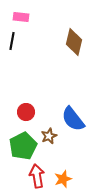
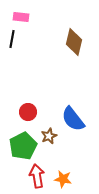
black line: moved 2 px up
red circle: moved 2 px right
orange star: rotated 30 degrees clockwise
